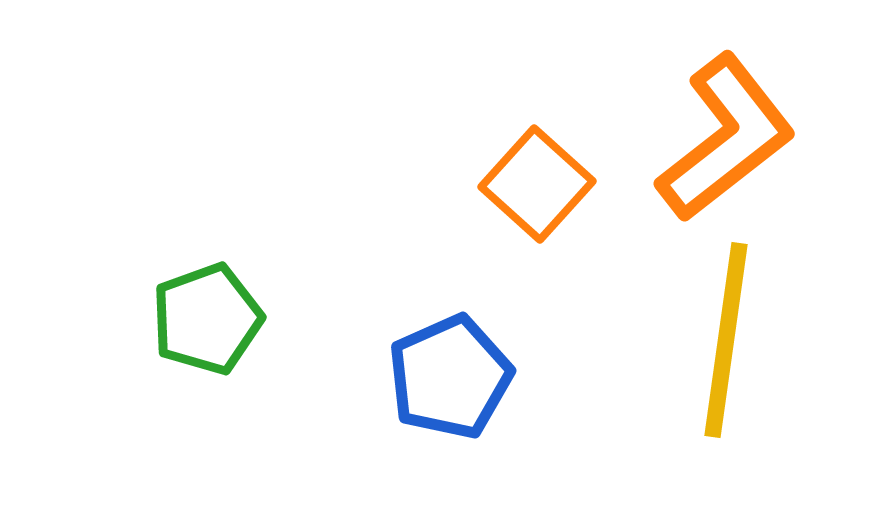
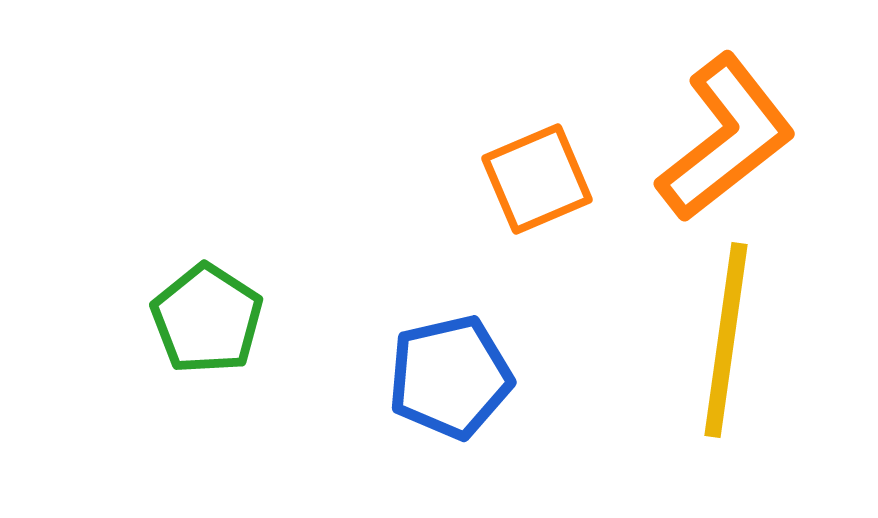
orange square: moved 5 px up; rotated 25 degrees clockwise
green pentagon: rotated 19 degrees counterclockwise
blue pentagon: rotated 11 degrees clockwise
